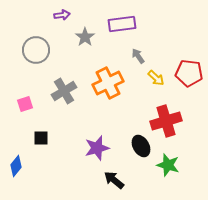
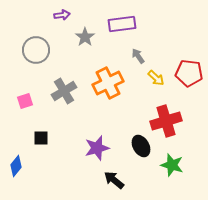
pink square: moved 3 px up
green star: moved 4 px right
